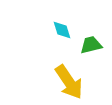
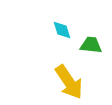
green trapezoid: rotated 20 degrees clockwise
